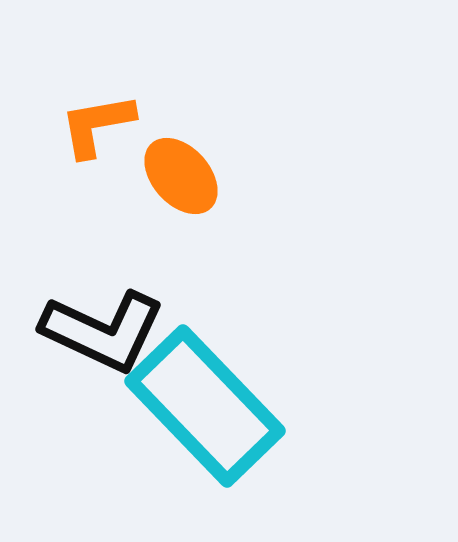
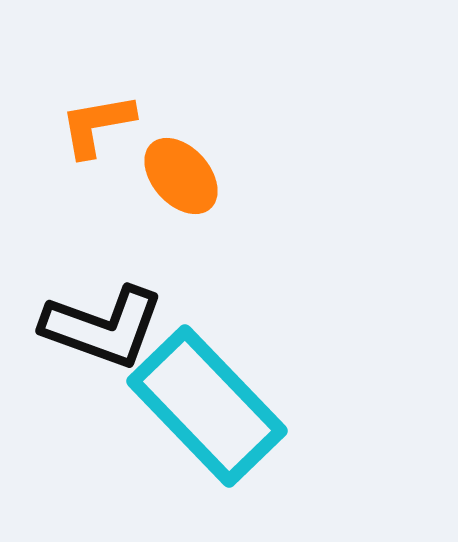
black L-shape: moved 4 px up; rotated 5 degrees counterclockwise
cyan rectangle: moved 2 px right
